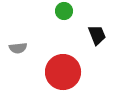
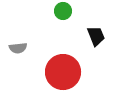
green circle: moved 1 px left
black trapezoid: moved 1 px left, 1 px down
